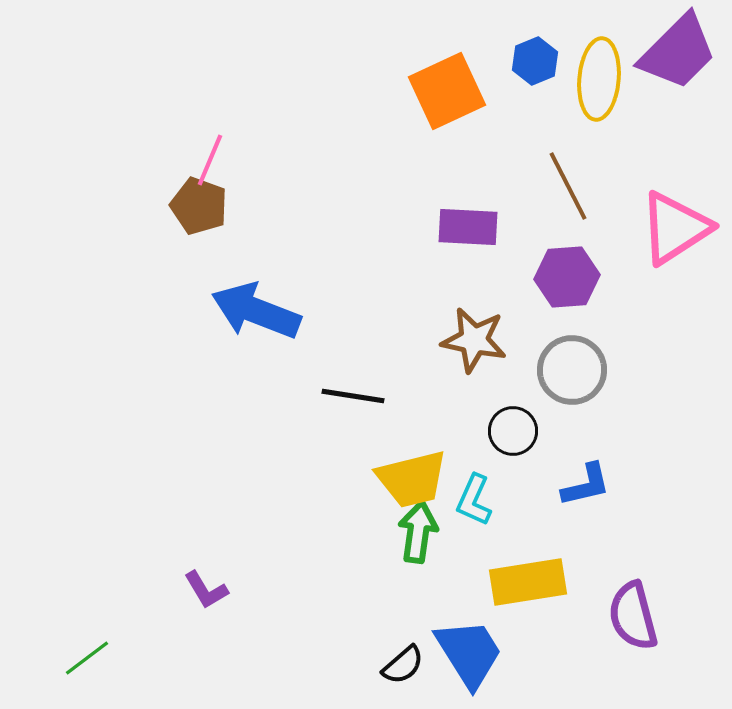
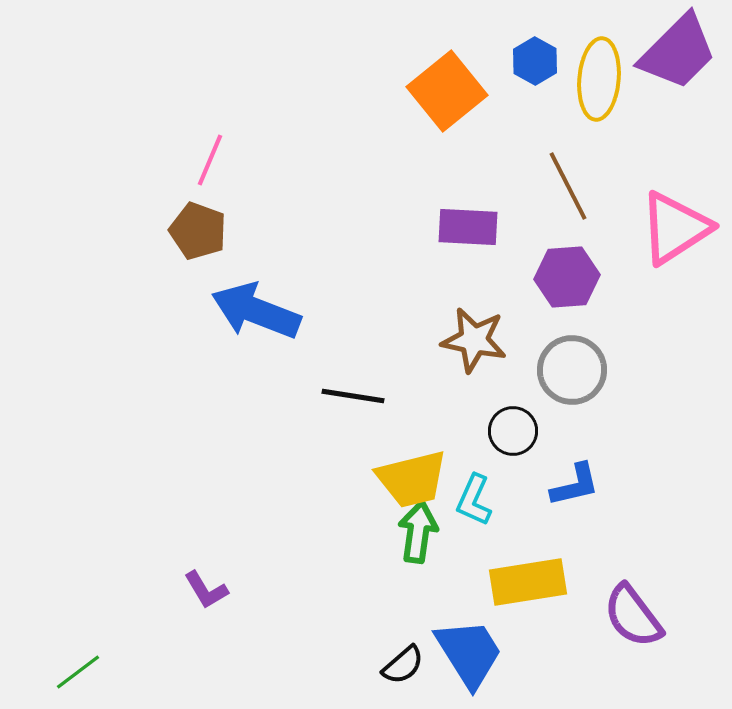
blue hexagon: rotated 9 degrees counterclockwise
orange square: rotated 14 degrees counterclockwise
brown pentagon: moved 1 px left, 25 px down
blue L-shape: moved 11 px left
purple semicircle: rotated 22 degrees counterclockwise
green line: moved 9 px left, 14 px down
